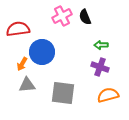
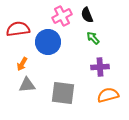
black semicircle: moved 2 px right, 2 px up
green arrow: moved 8 px left, 7 px up; rotated 48 degrees clockwise
blue circle: moved 6 px right, 10 px up
purple cross: rotated 24 degrees counterclockwise
